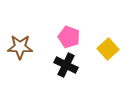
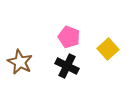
brown star: moved 15 px down; rotated 25 degrees clockwise
black cross: moved 1 px right, 1 px down
